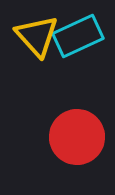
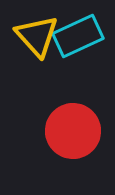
red circle: moved 4 px left, 6 px up
